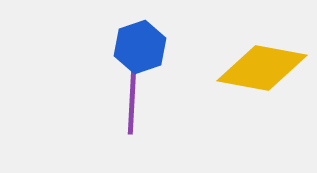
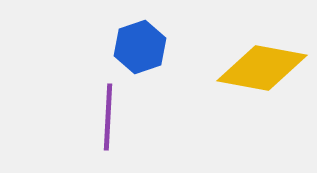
purple line: moved 24 px left, 16 px down
